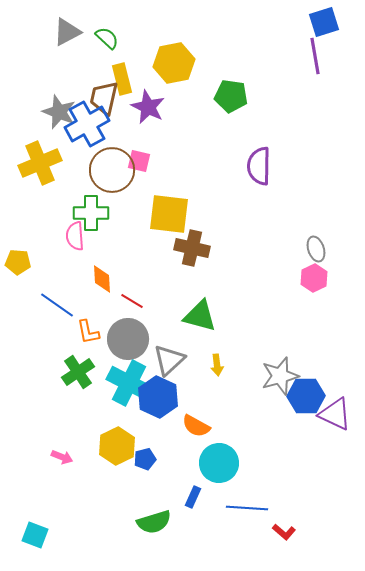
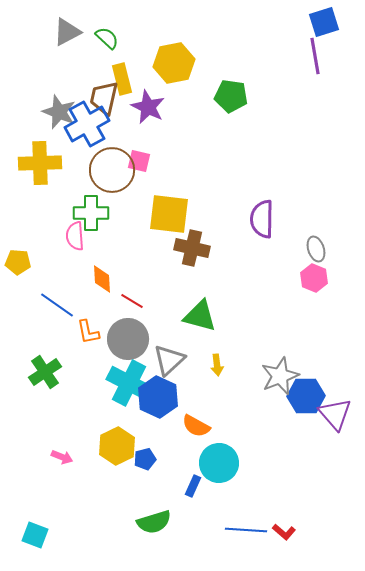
yellow cross at (40, 163): rotated 21 degrees clockwise
purple semicircle at (259, 166): moved 3 px right, 53 px down
pink hexagon at (314, 278): rotated 12 degrees counterclockwise
green cross at (78, 372): moved 33 px left
gray star at (280, 376): rotated 6 degrees counterclockwise
purple triangle at (335, 414): rotated 24 degrees clockwise
blue rectangle at (193, 497): moved 11 px up
blue line at (247, 508): moved 1 px left, 22 px down
